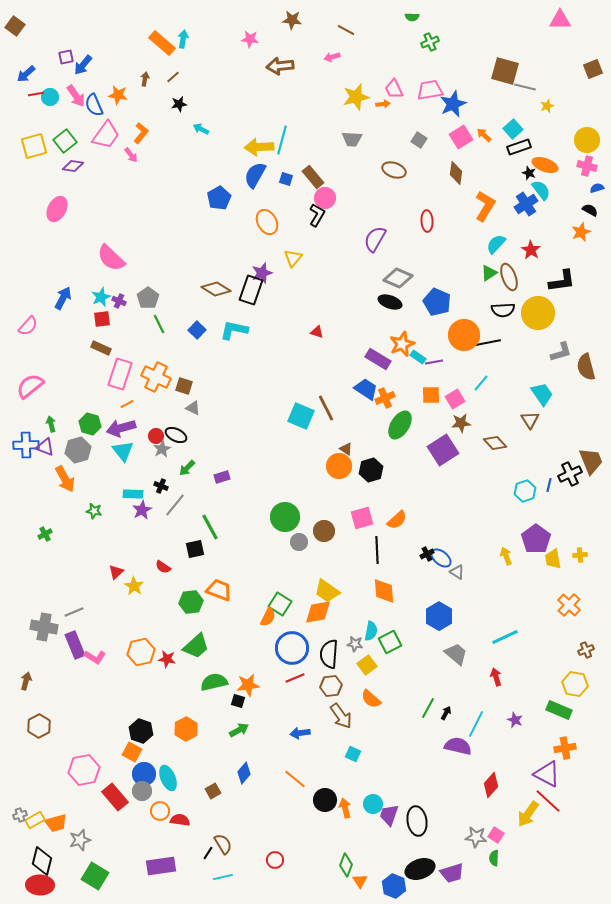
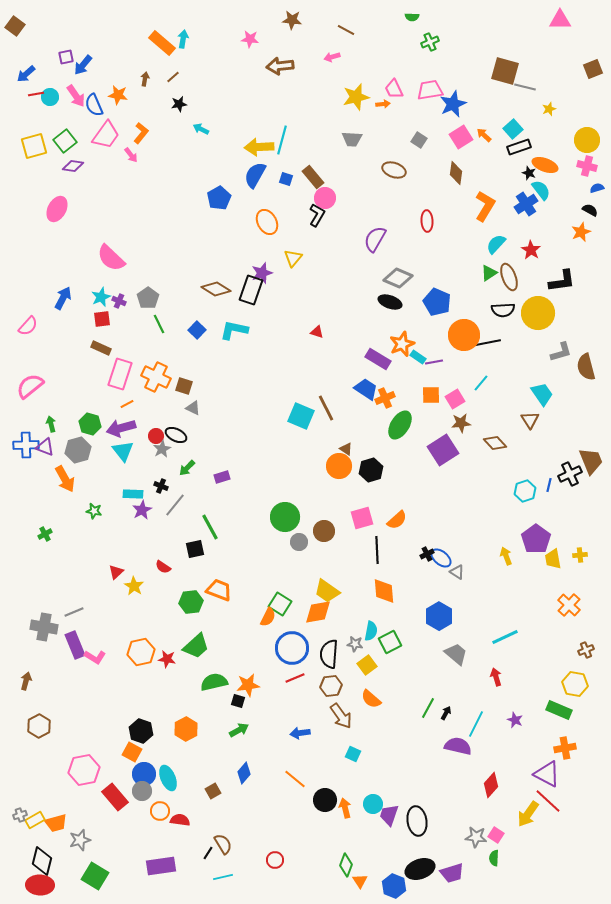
yellow star at (547, 106): moved 2 px right, 3 px down
